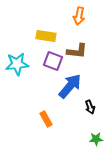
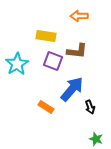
orange arrow: rotated 78 degrees clockwise
cyan star: rotated 25 degrees counterclockwise
blue arrow: moved 2 px right, 3 px down
orange rectangle: moved 12 px up; rotated 28 degrees counterclockwise
green star: rotated 24 degrees clockwise
